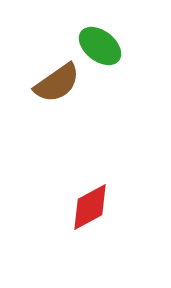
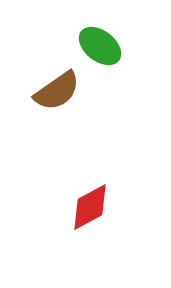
brown semicircle: moved 8 px down
